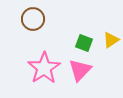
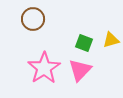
yellow triangle: rotated 18 degrees clockwise
